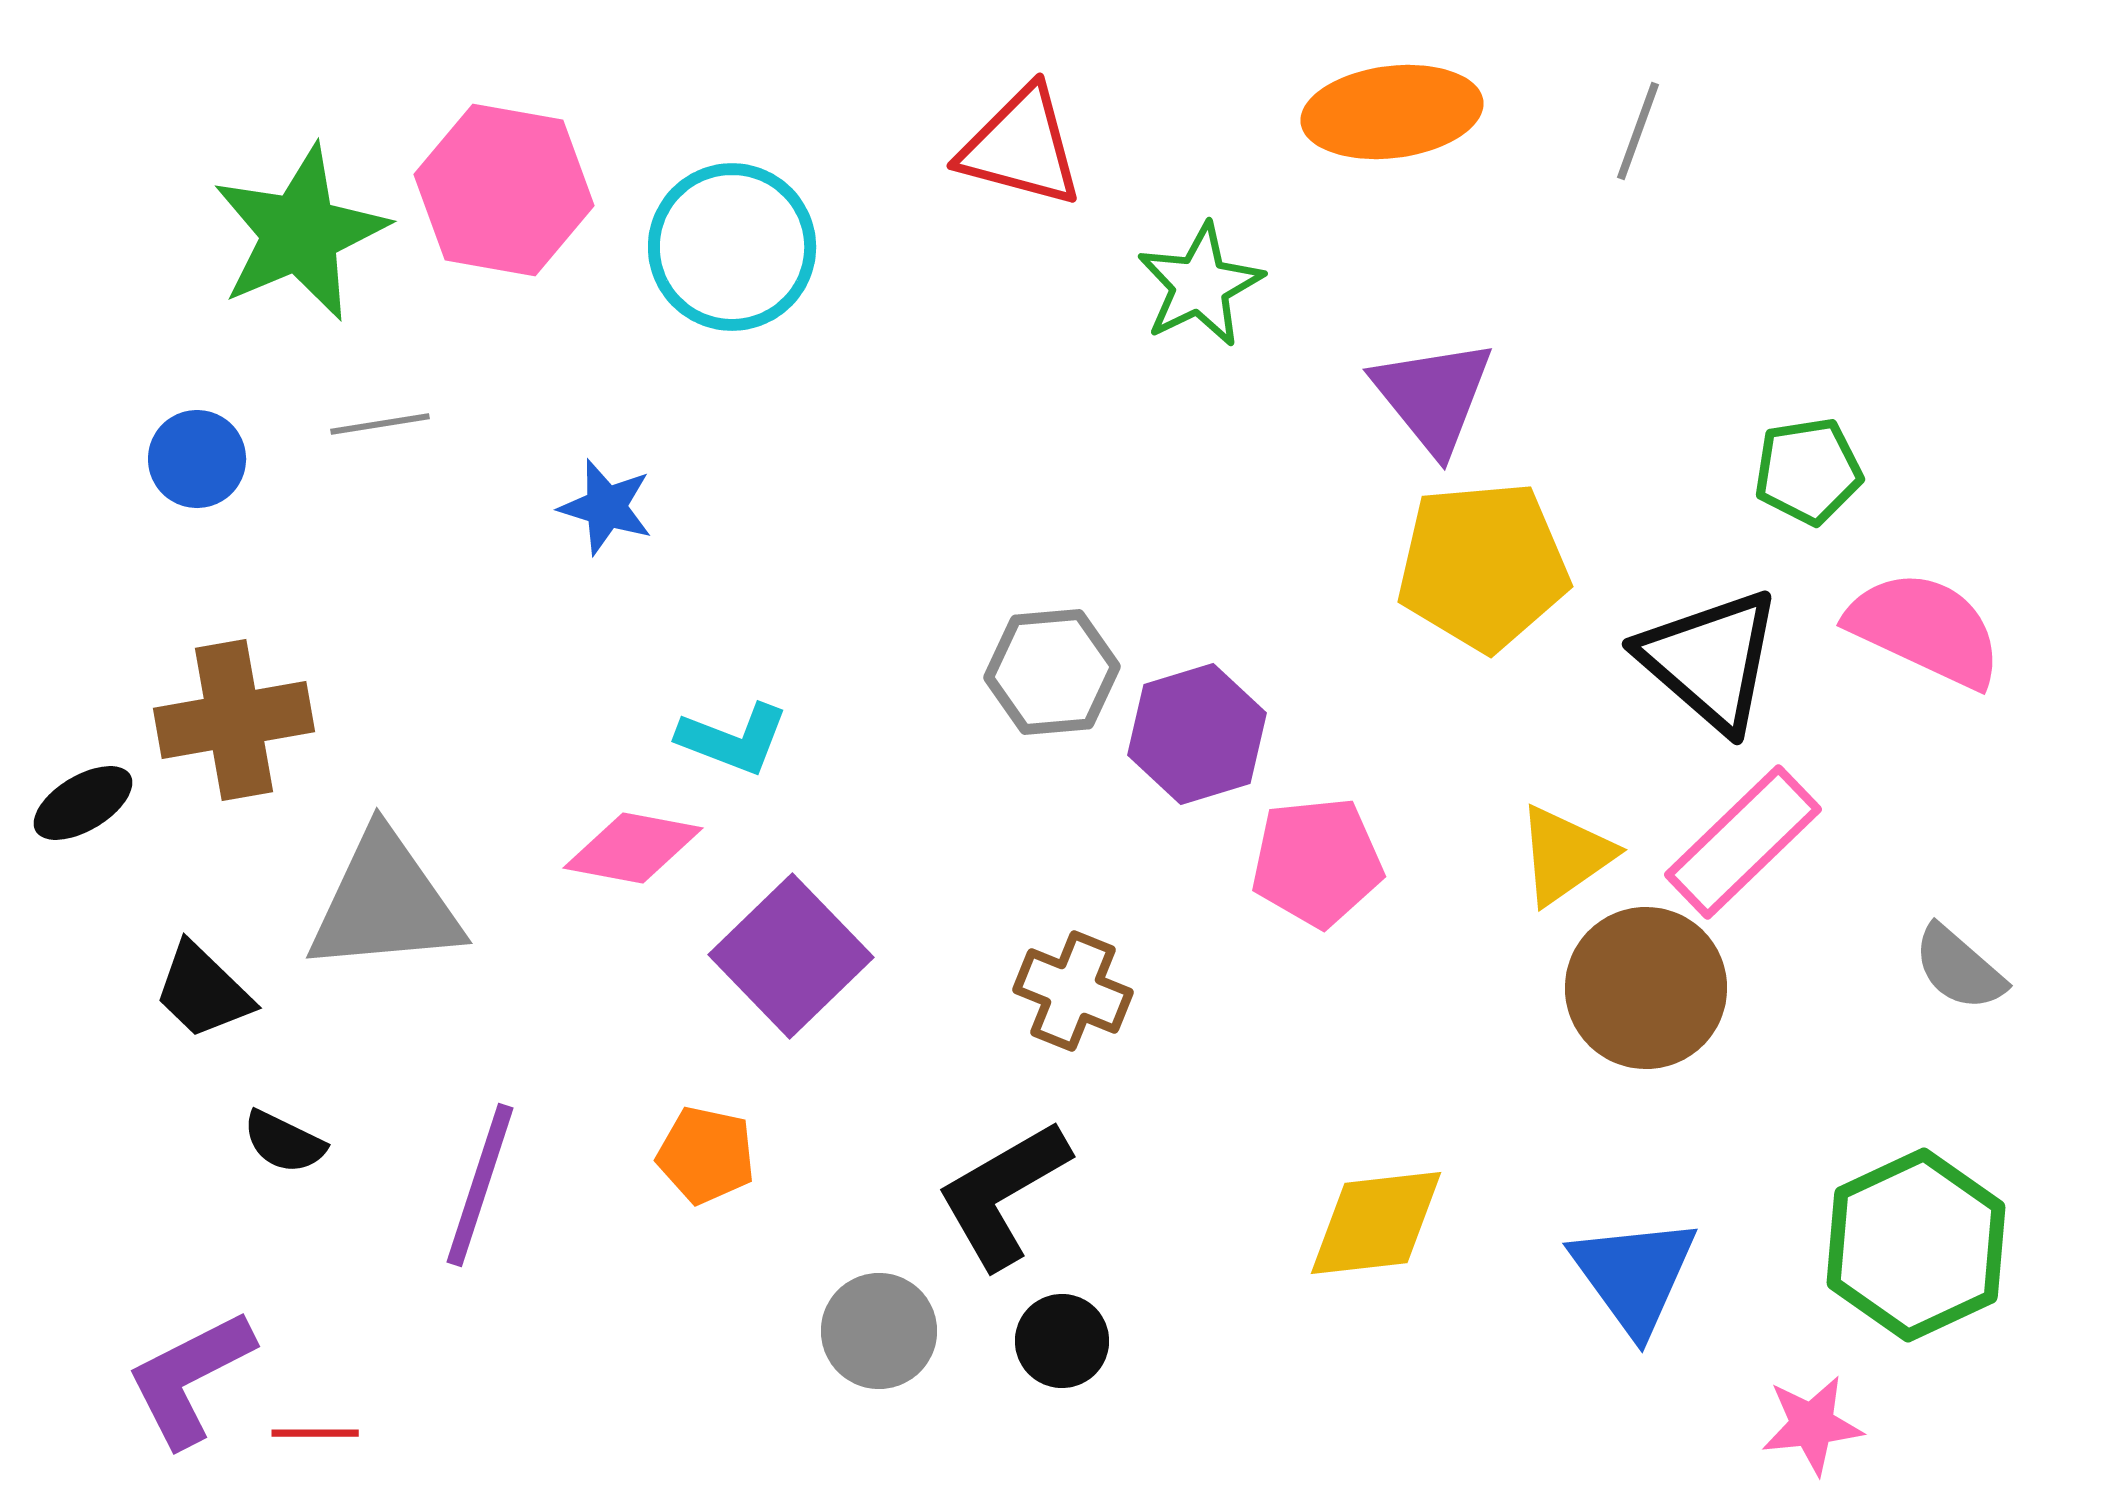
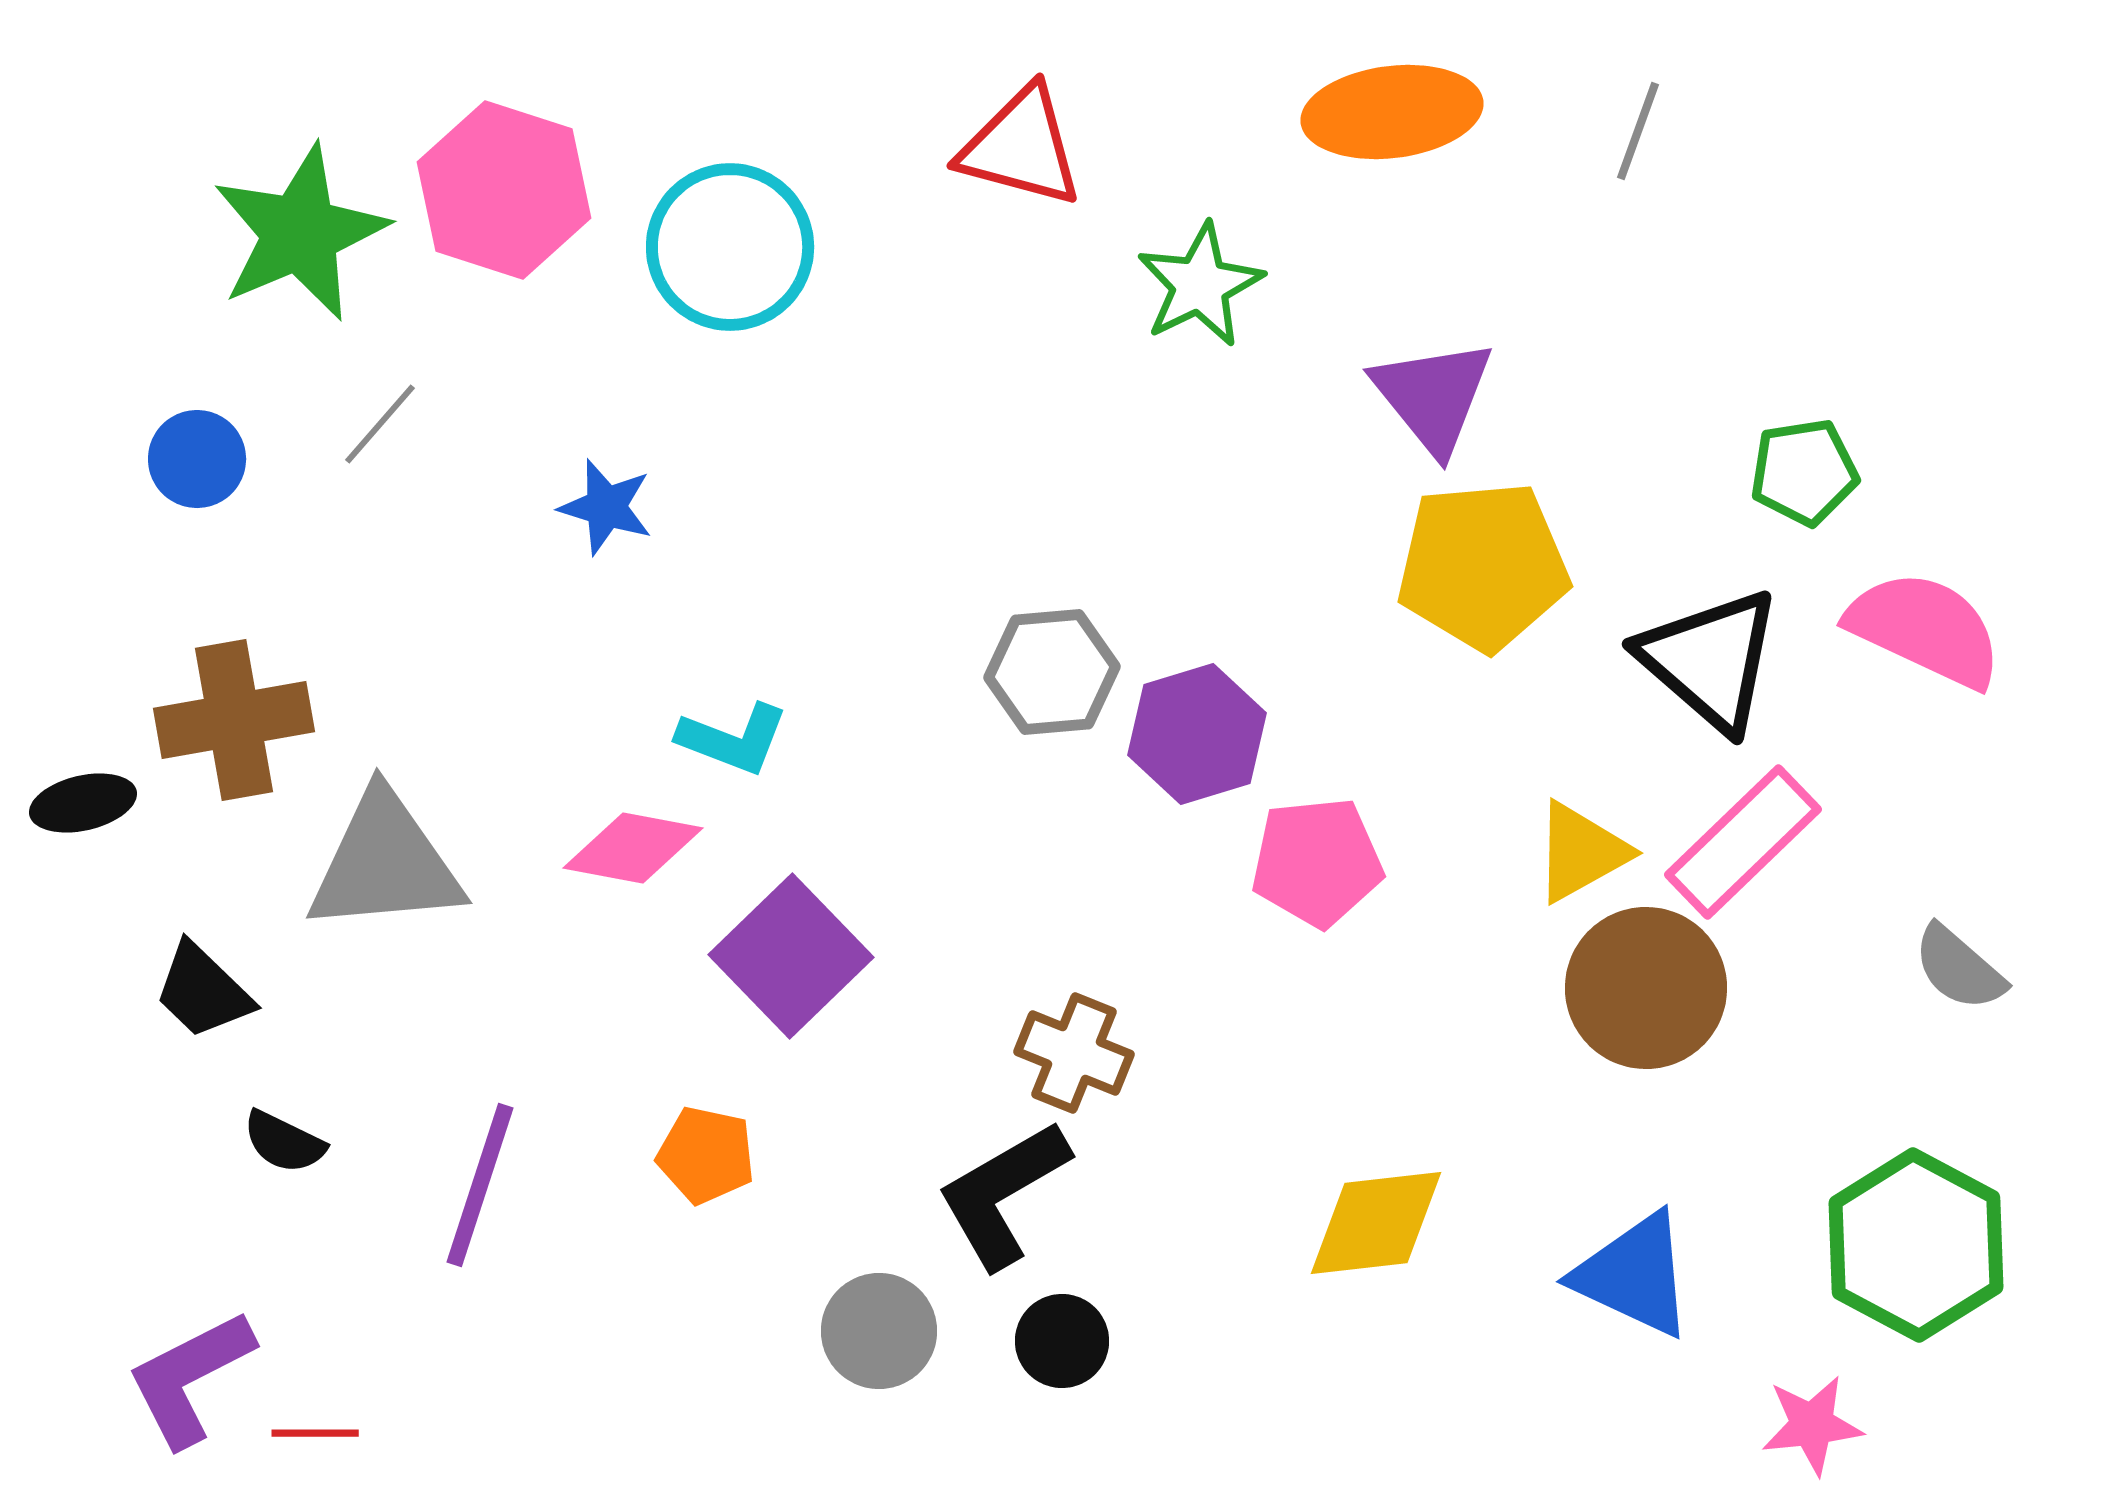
pink hexagon at (504, 190): rotated 8 degrees clockwise
cyan circle at (732, 247): moved 2 px left
gray line at (380, 424): rotated 40 degrees counterclockwise
green pentagon at (1808, 471): moved 4 px left, 1 px down
black ellipse at (83, 803): rotated 18 degrees clockwise
yellow triangle at (1565, 855): moved 16 px right, 3 px up; rotated 6 degrees clockwise
gray triangle at (385, 903): moved 40 px up
brown cross at (1073, 991): moved 1 px right, 62 px down
green hexagon at (1916, 1245): rotated 7 degrees counterclockwise
blue triangle at (1634, 1275): rotated 29 degrees counterclockwise
